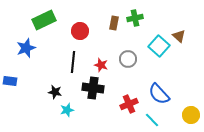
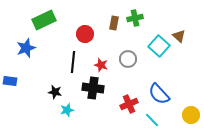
red circle: moved 5 px right, 3 px down
